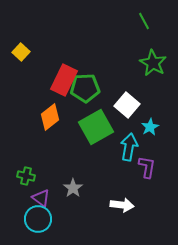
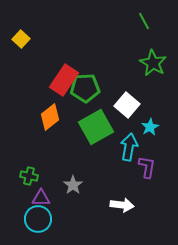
yellow square: moved 13 px up
red rectangle: rotated 8 degrees clockwise
green cross: moved 3 px right
gray star: moved 3 px up
purple triangle: rotated 36 degrees counterclockwise
